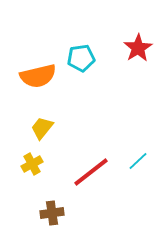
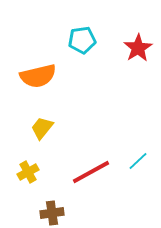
cyan pentagon: moved 1 px right, 18 px up
yellow cross: moved 4 px left, 8 px down
red line: rotated 9 degrees clockwise
